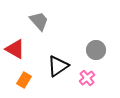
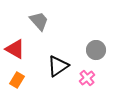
orange rectangle: moved 7 px left
